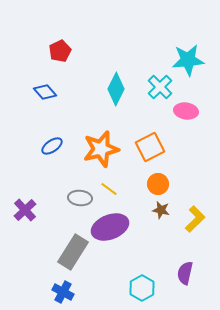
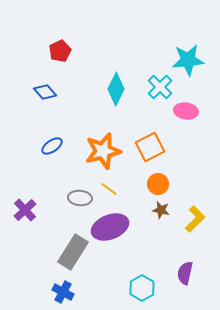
orange star: moved 2 px right, 2 px down
